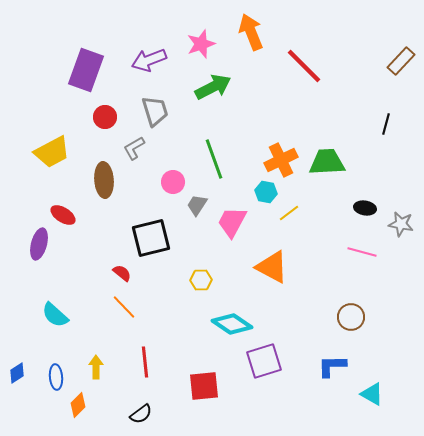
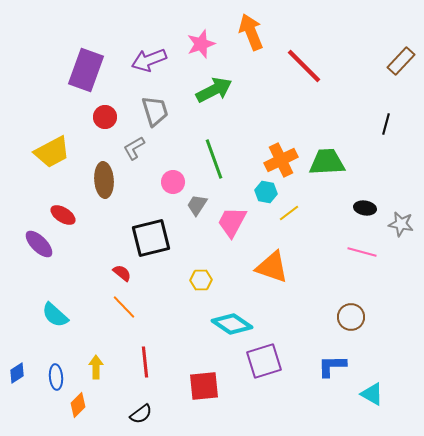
green arrow at (213, 87): moved 1 px right, 3 px down
purple ellipse at (39, 244): rotated 60 degrees counterclockwise
orange triangle at (272, 267): rotated 9 degrees counterclockwise
